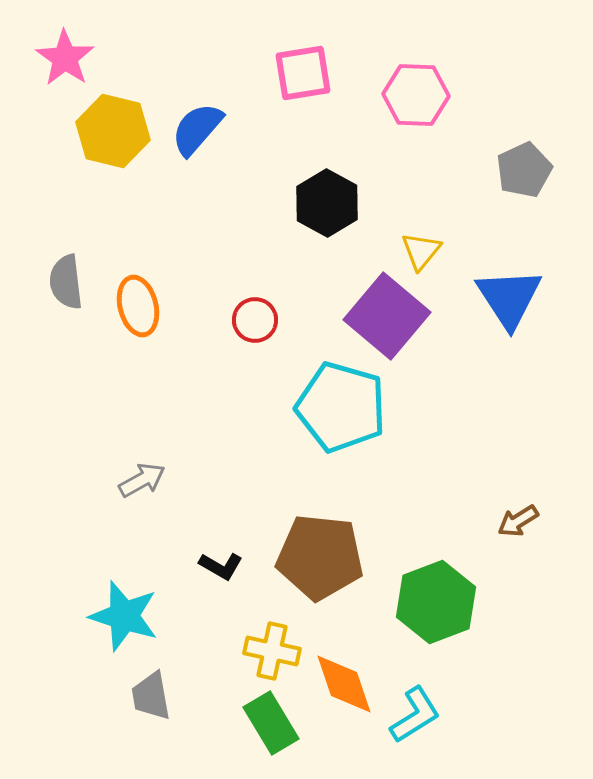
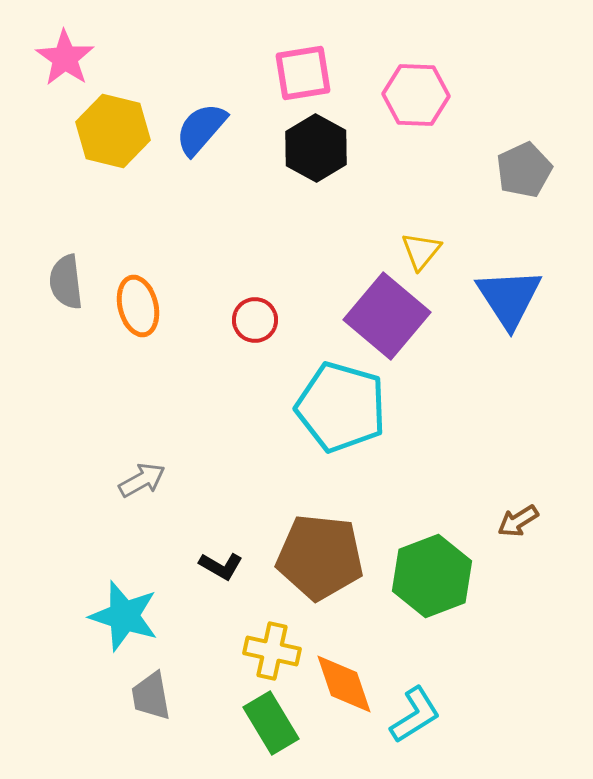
blue semicircle: moved 4 px right
black hexagon: moved 11 px left, 55 px up
green hexagon: moved 4 px left, 26 px up
